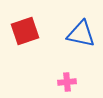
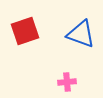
blue triangle: rotated 8 degrees clockwise
